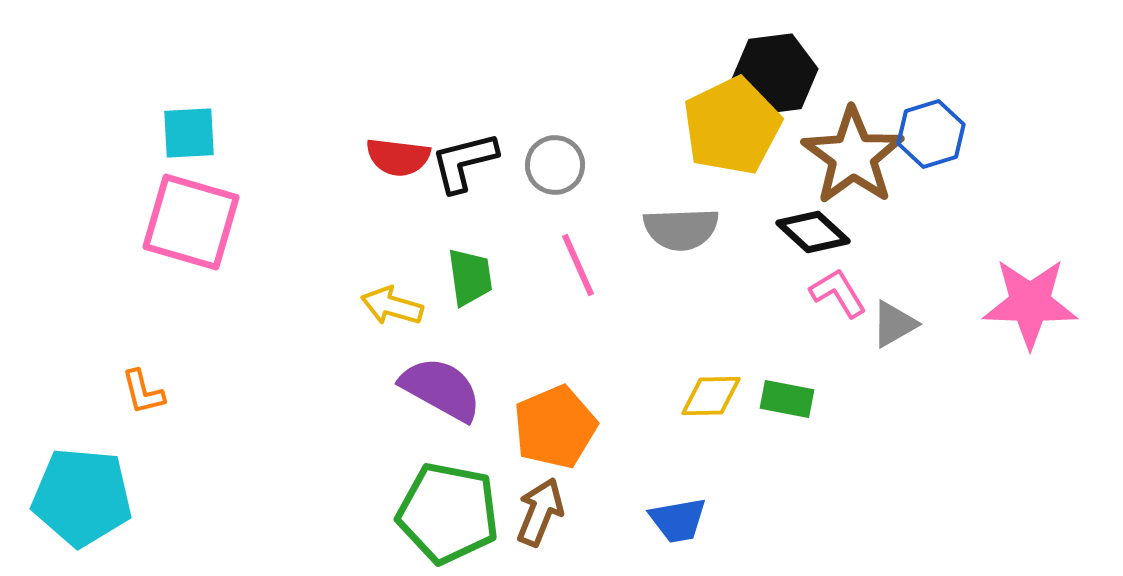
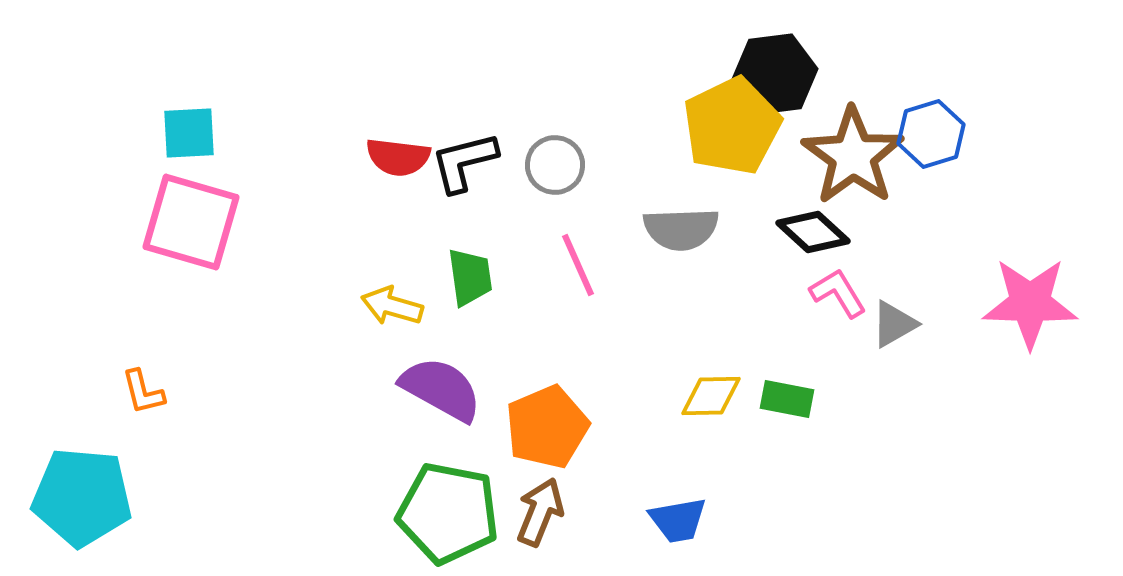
orange pentagon: moved 8 px left
